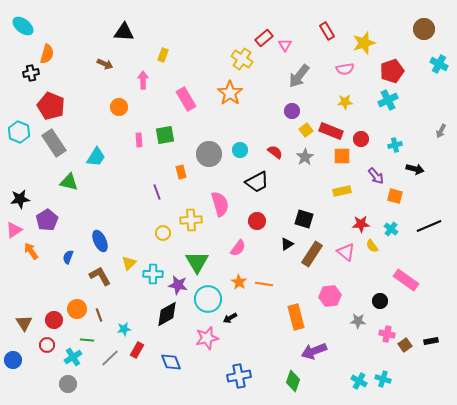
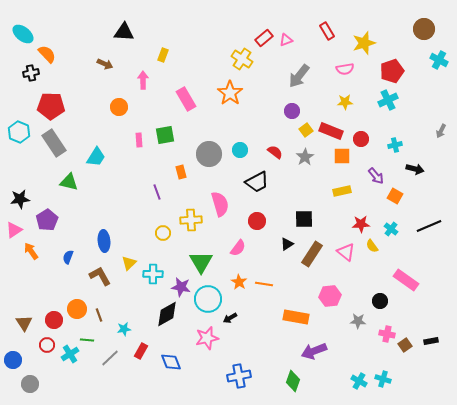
cyan ellipse at (23, 26): moved 8 px down
pink triangle at (285, 45): moved 1 px right, 5 px up; rotated 40 degrees clockwise
orange semicircle at (47, 54): rotated 60 degrees counterclockwise
cyan cross at (439, 64): moved 4 px up
red pentagon at (51, 106): rotated 20 degrees counterclockwise
orange square at (395, 196): rotated 14 degrees clockwise
black square at (304, 219): rotated 18 degrees counterclockwise
blue ellipse at (100, 241): moved 4 px right; rotated 20 degrees clockwise
green triangle at (197, 262): moved 4 px right
purple star at (178, 285): moved 3 px right, 2 px down
orange rectangle at (296, 317): rotated 65 degrees counterclockwise
red rectangle at (137, 350): moved 4 px right, 1 px down
cyan cross at (73, 357): moved 3 px left, 3 px up
gray circle at (68, 384): moved 38 px left
